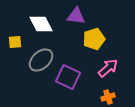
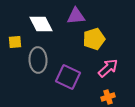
purple triangle: rotated 12 degrees counterclockwise
gray ellipse: moved 3 px left; rotated 50 degrees counterclockwise
